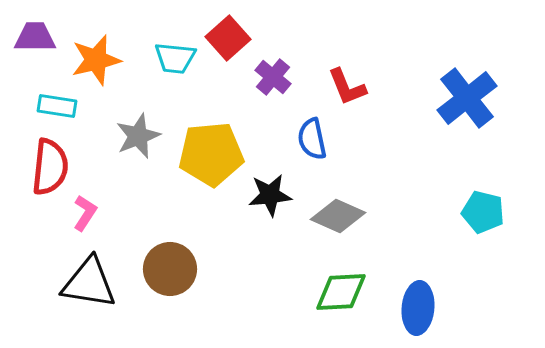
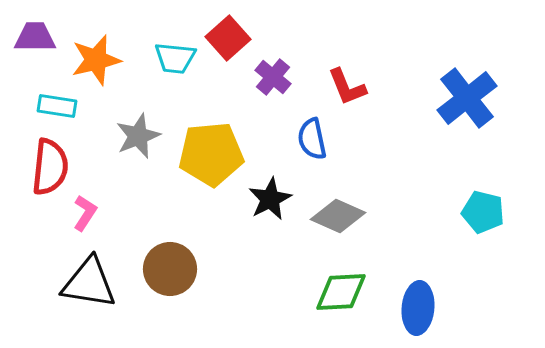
black star: moved 4 px down; rotated 21 degrees counterclockwise
